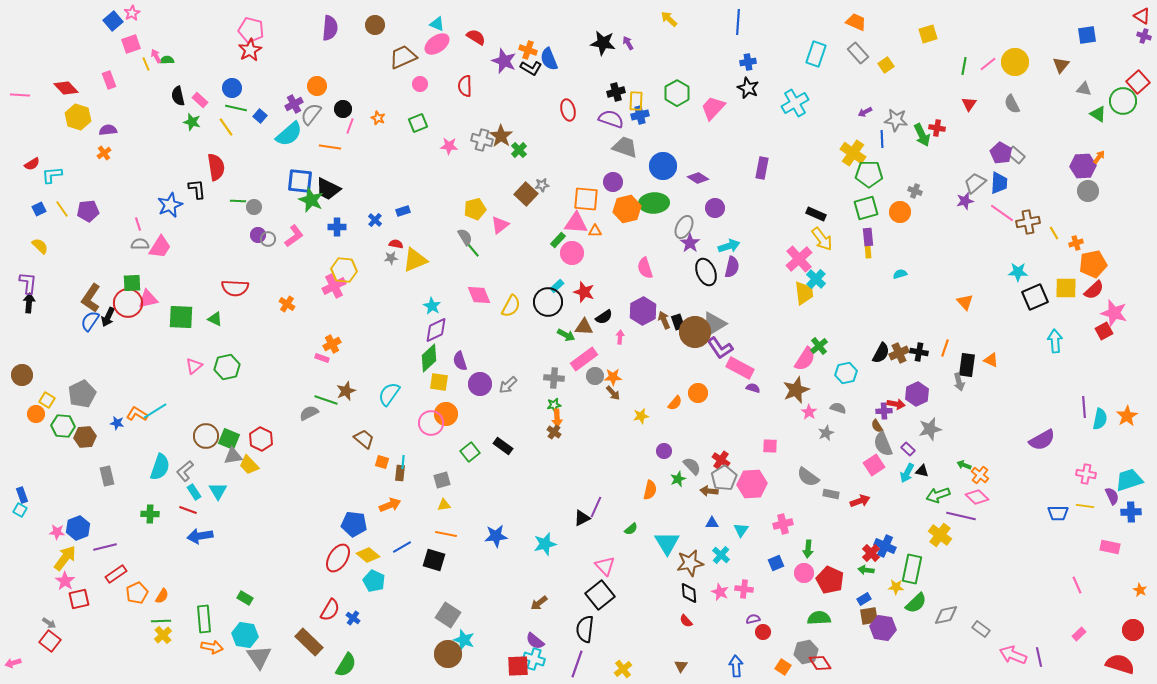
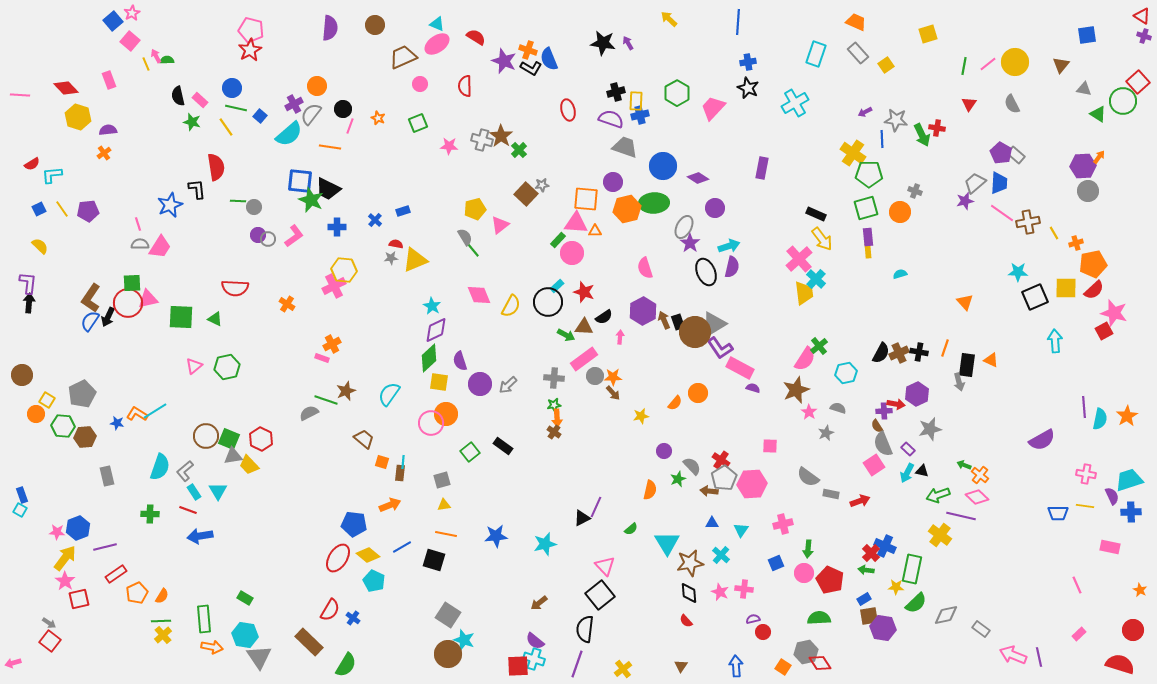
pink square at (131, 44): moved 1 px left, 3 px up; rotated 30 degrees counterclockwise
